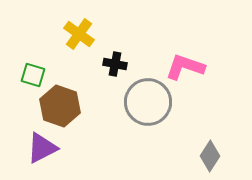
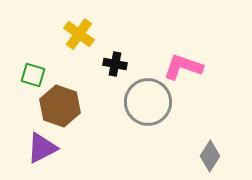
pink L-shape: moved 2 px left
